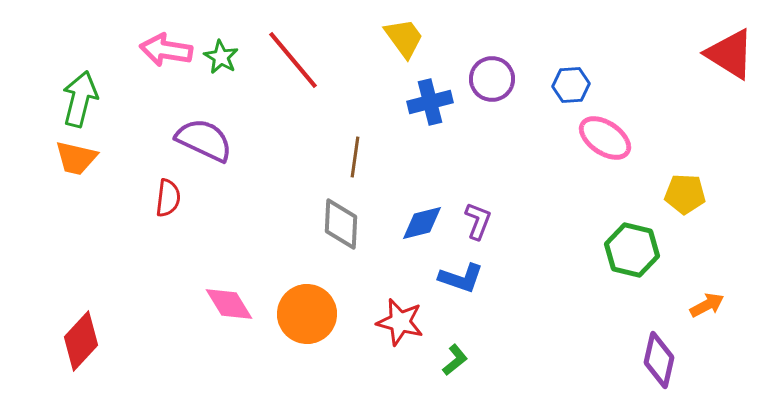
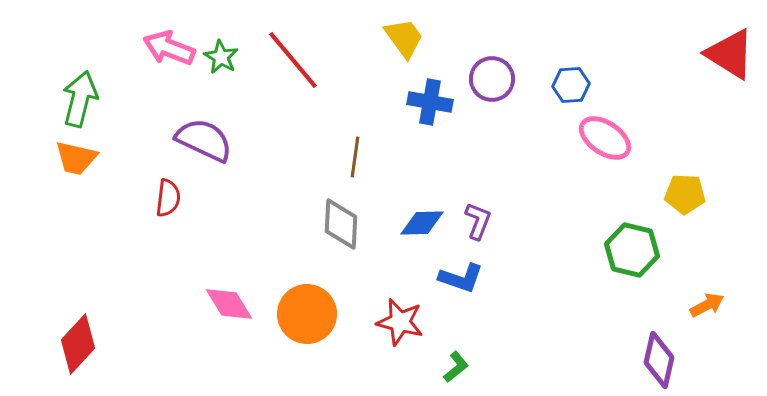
pink arrow: moved 3 px right, 2 px up; rotated 12 degrees clockwise
blue cross: rotated 24 degrees clockwise
blue diamond: rotated 12 degrees clockwise
red diamond: moved 3 px left, 3 px down
green L-shape: moved 1 px right, 7 px down
